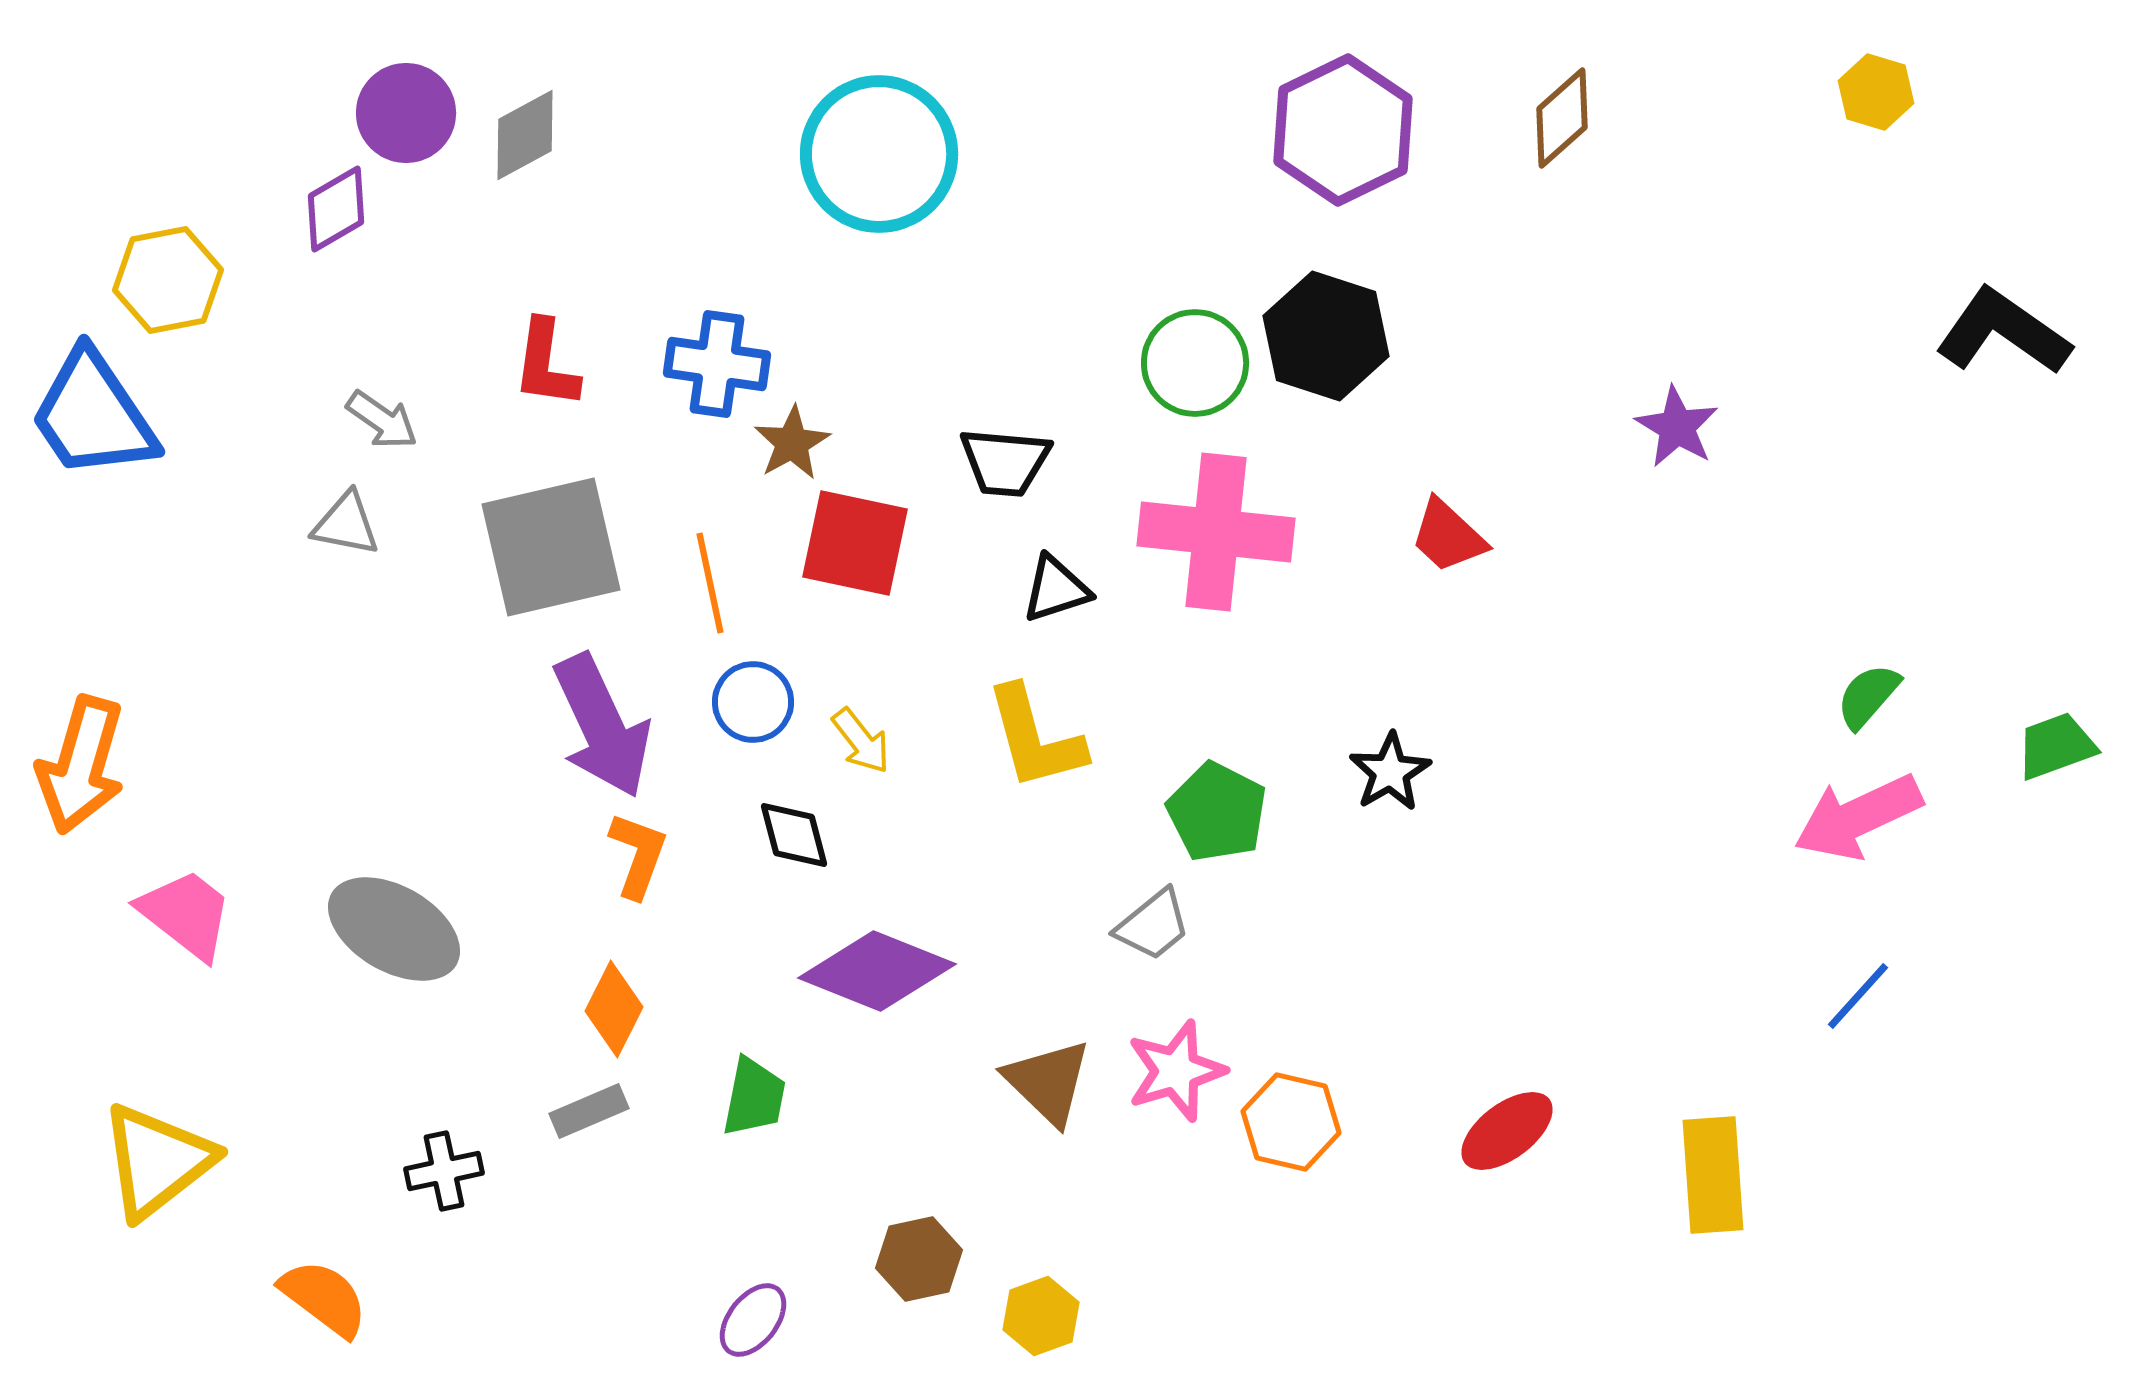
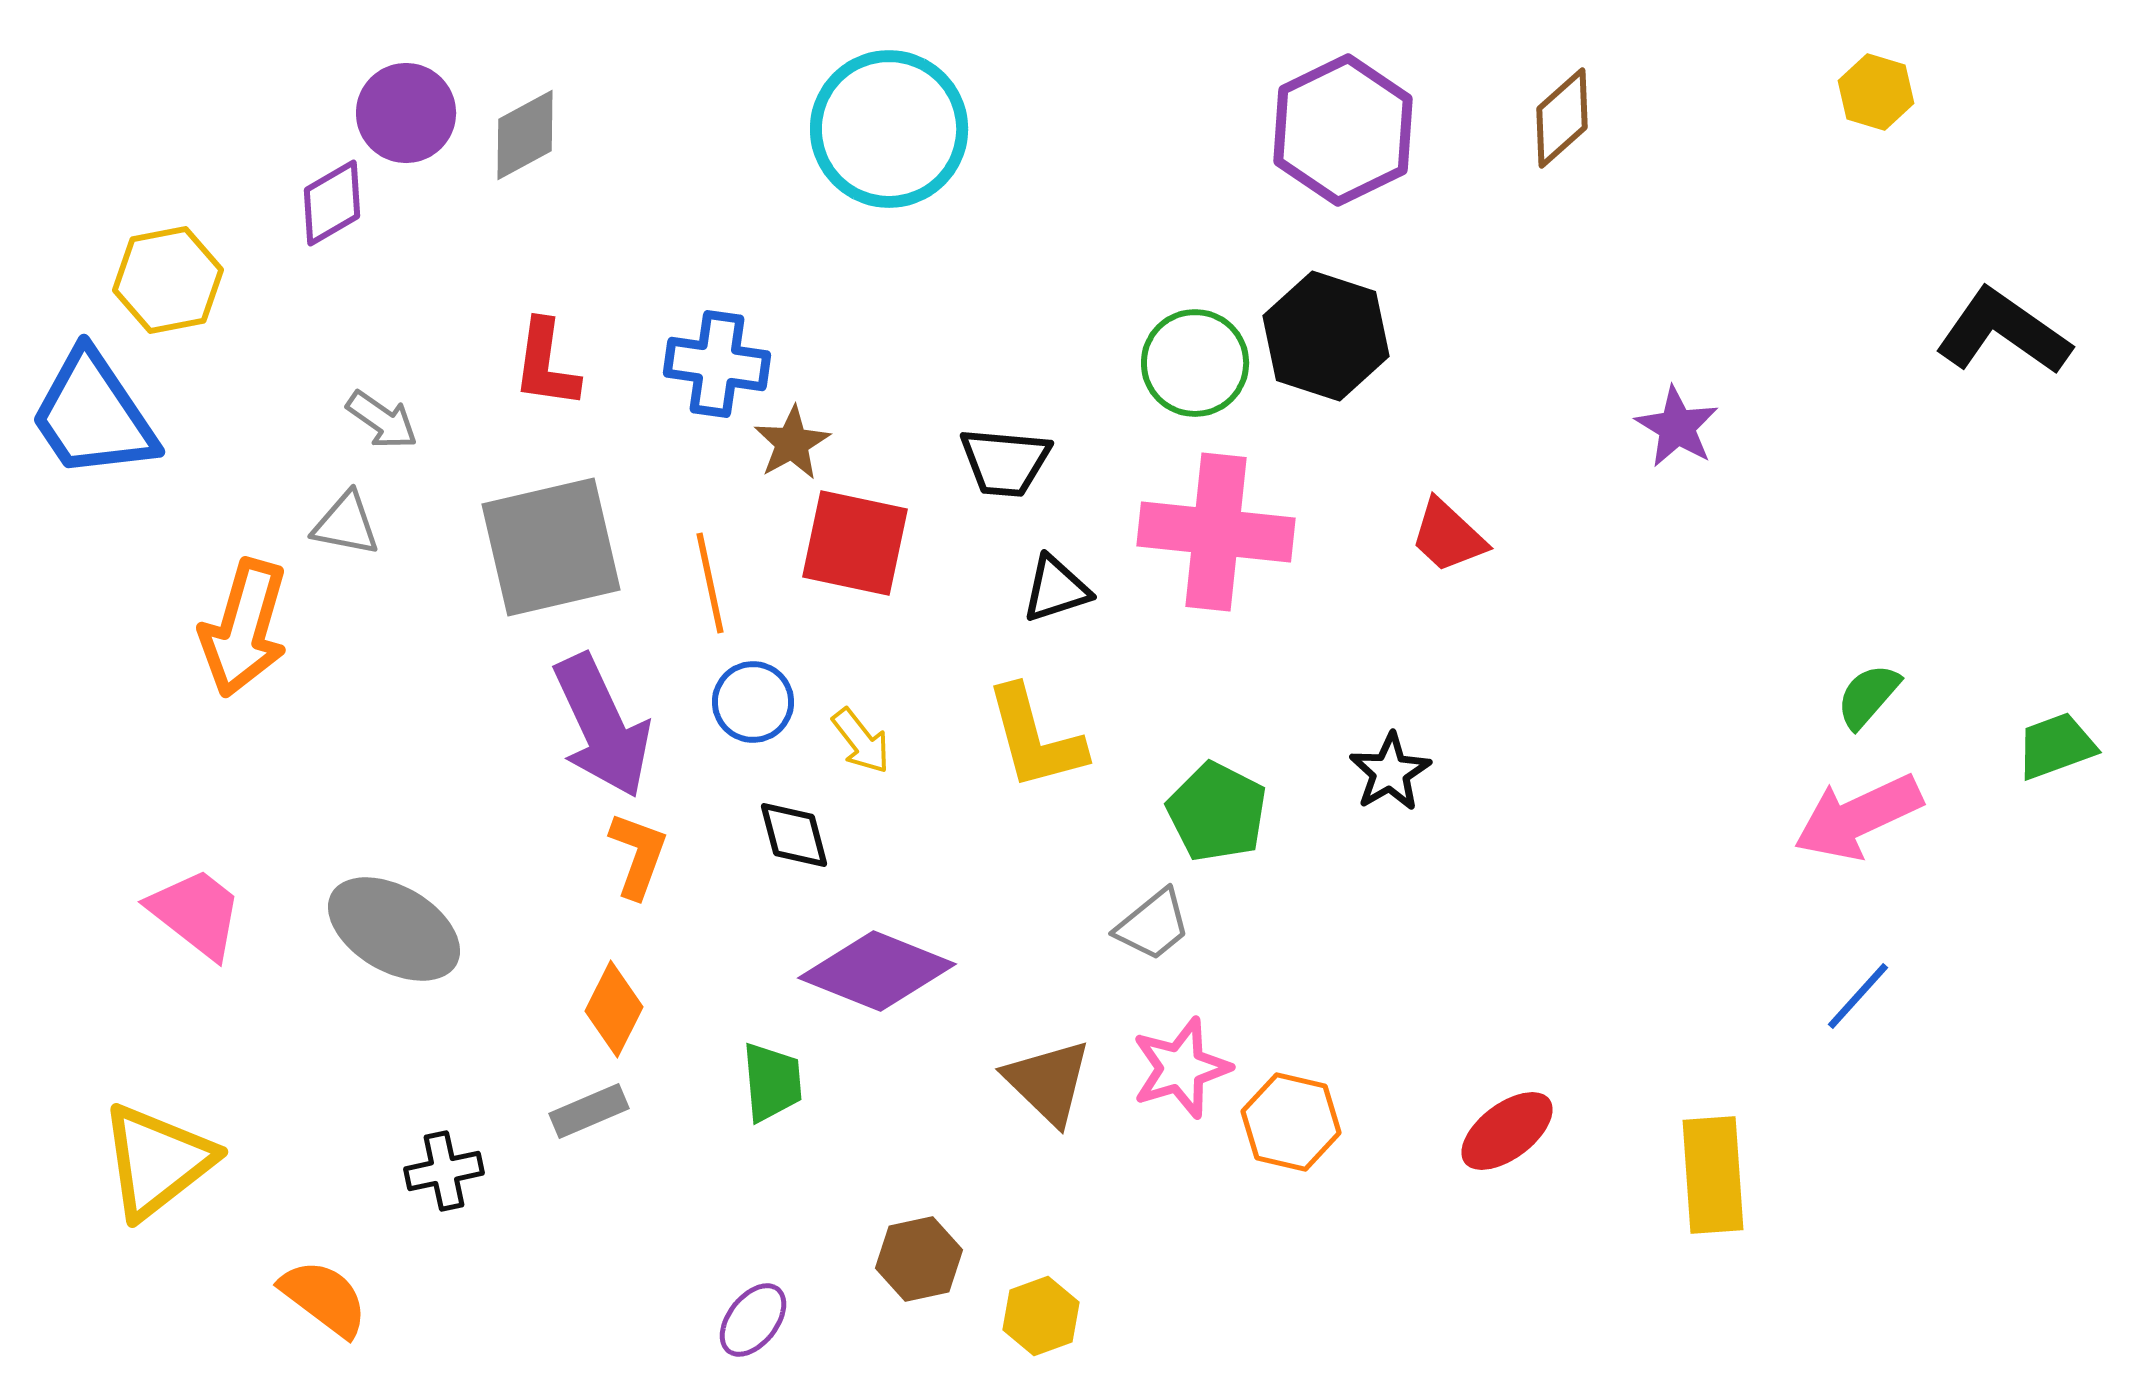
cyan circle at (879, 154): moved 10 px right, 25 px up
purple diamond at (336, 209): moved 4 px left, 6 px up
orange arrow at (81, 765): moved 163 px right, 137 px up
pink trapezoid at (186, 914): moved 10 px right, 1 px up
pink star at (1176, 1071): moved 5 px right, 3 px up
green trapezoid at (754, 1097): moved 18 px right, 15 px up; rotated 16 degrees counterclockwise
